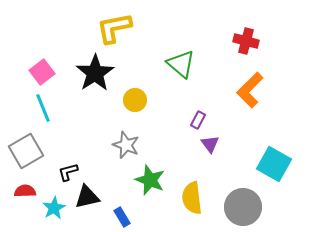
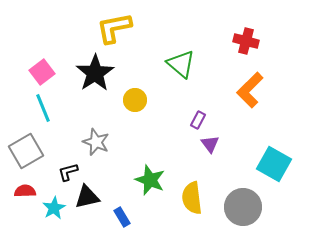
gray star: moved 30 px left, 3 px up
